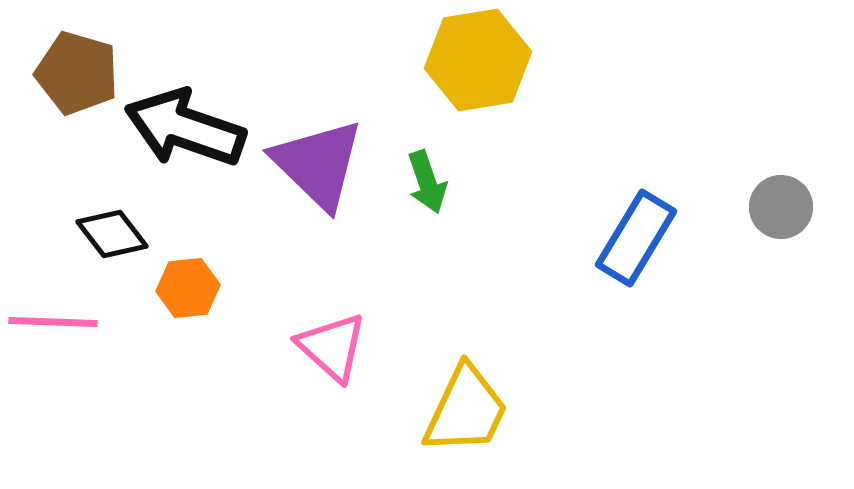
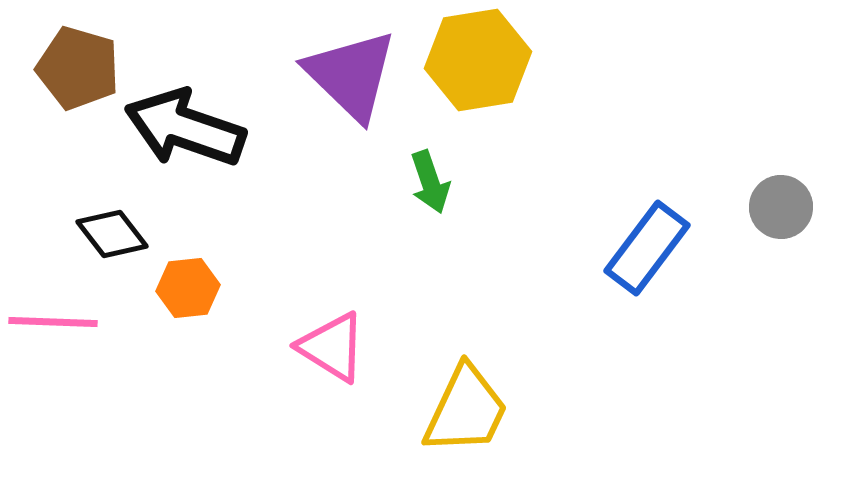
brown pentagon: moved 1 px right, 5 px up
purple triangle: moved 33 px right, 89 px up
green arrow: moved 3 px right
blue rectangle: moved 11 px right, 10 px down; rotated 6 degrees clockwise
pink triangle: rotated 10 degrees counterclockwise
